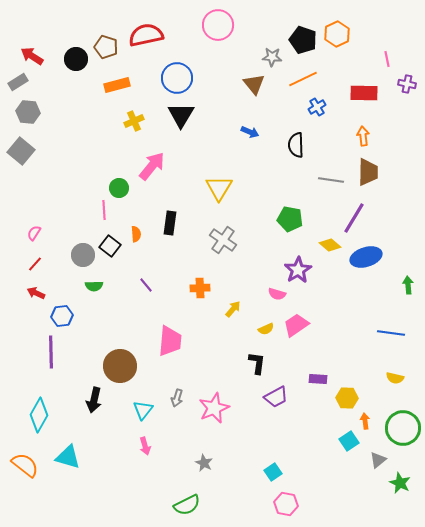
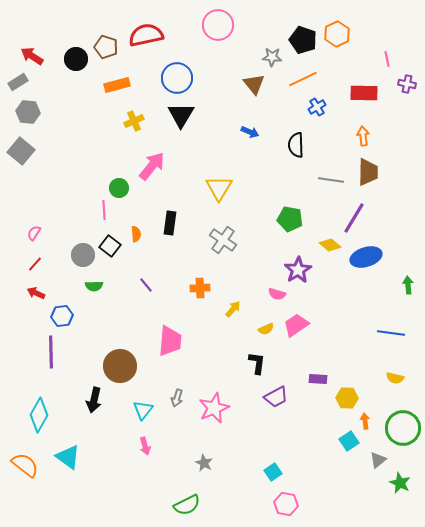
cyan triangle at (68, 457): rotated 20 degrees clockwise
